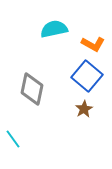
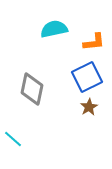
orange L-shape: moved 1 px right, 2 px up; rotated 35 degrees counterclockwise
blue square: moved 1 px down; rotated 24 degrees clockwise
brown star: moved 5 px right, 2 px up
cyan line: rotated 12 degrees counterclockwise
